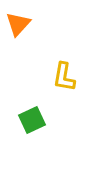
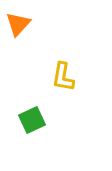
yellow L-shape: moved 1 px left
